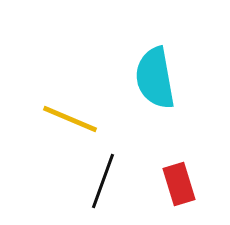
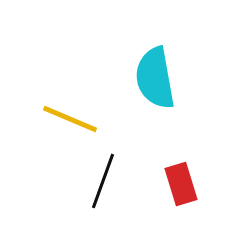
red rectangle: moved 2 px right
